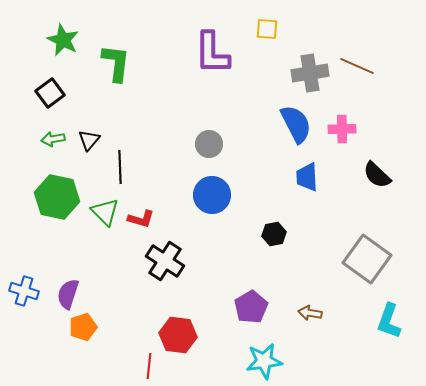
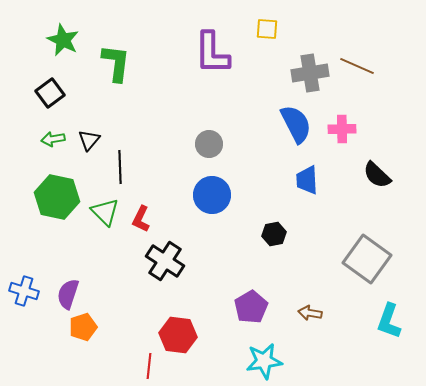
blue trapezoid: moved 3 px down
red L-shape: rotated 100 degrees clockwise
